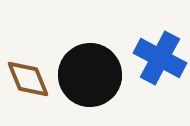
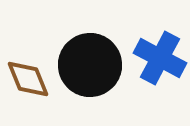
black circle: moved 10 px up
